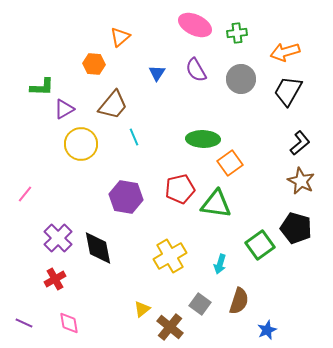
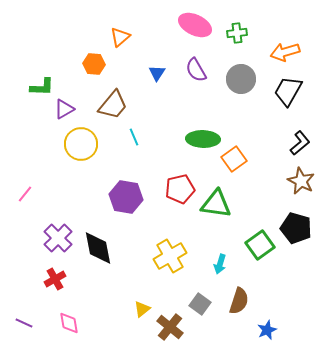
orange square: moved 4 px right, 4 px up
